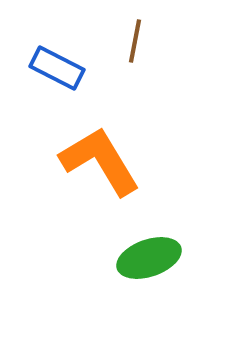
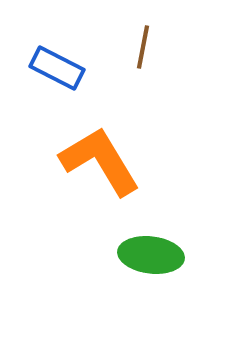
brown line: moved 8 px right, 6 px down
green ellipse: moved 2 px right, 3 px up; rotated 26 degrees clockwise
